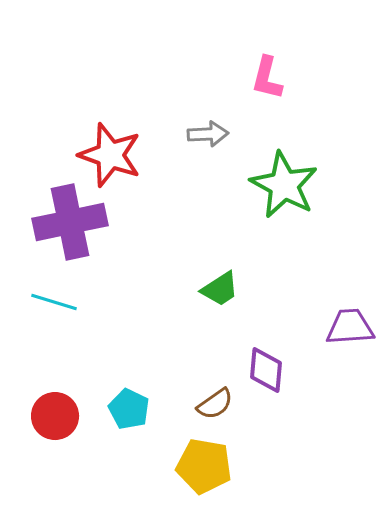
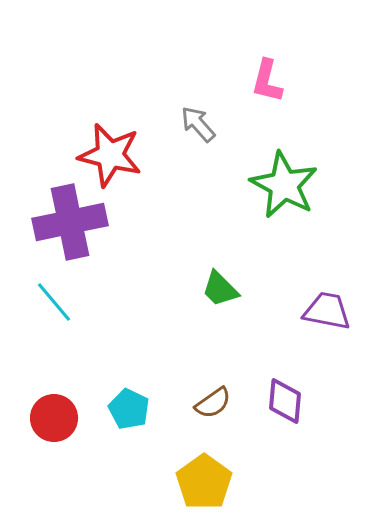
pink L-shape: moved 3 px down
gray arrow: moved 10 px left, 10 px up; rotated 129 degrees counterclockwise
red star: rotated 6 degrees counterclockwise
green trapezoid: rotated 78 degrees clockwise
cyan line: rotated 33 degrees clockwise
purple trapezoid: moved 23 px left, 16 px up; rotated 15 degrees clockwise
purple diamond: moved 19 px right, 31 px down
brown semicircle: moved 2 px left, 1 px up
red circle: moved 1 px left, 2 px down
yellow pentagon: moved 16 px down; rotated 26 degrees clockwise
